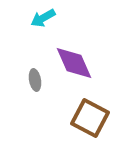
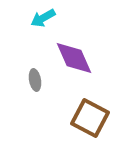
purple diamond: moved 5 px up
